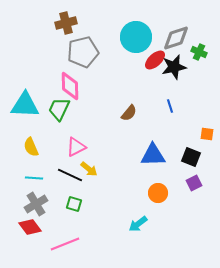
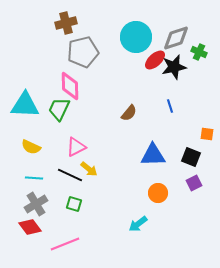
yellow semicircle: rotated 42 degrees counterclockwise
